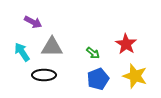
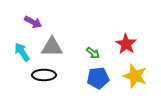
blue pentagon: moved 1 px up; rotated 15 degrees clockwise
